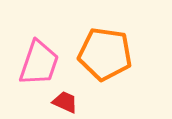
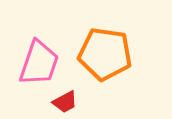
red trapezoid: rotated 128 degrees clockwise
